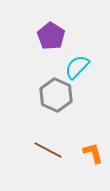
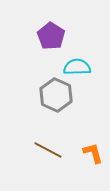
cyan semicircle: rotated 44 degrees clockwise
